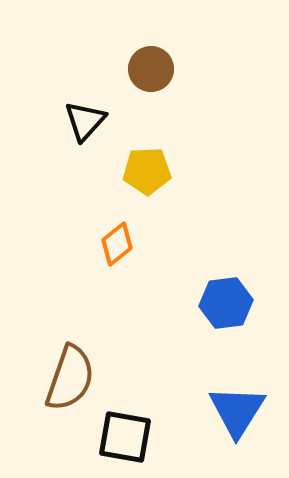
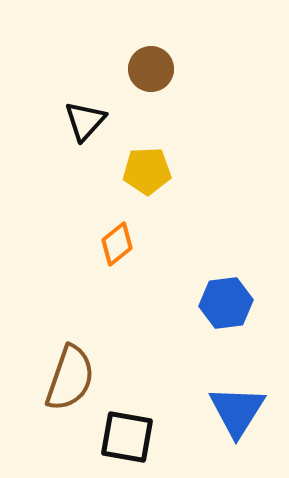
black square: moved 2 px right
